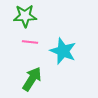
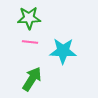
green star: moved 4 px right, 2 px down
cyan star: rotated 20 degrees counterclockwise
